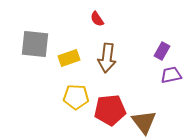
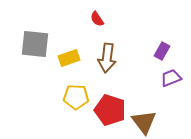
purple trapezoid: moved 3 px down; rotated 10 degrees counterclockwise
red pentagon: rotated 24 degrees clockwise
